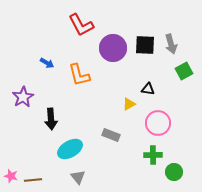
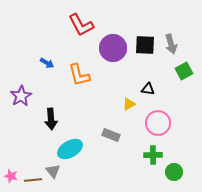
purple star: moved 2 px left, 1 px up
gray triangle: moved 25 px left, 6 px up
